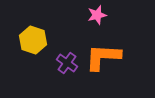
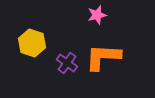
yellow hexagon: moved 1 px left, 3 px down
